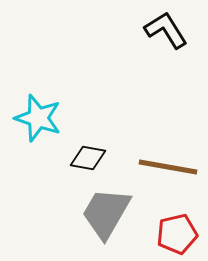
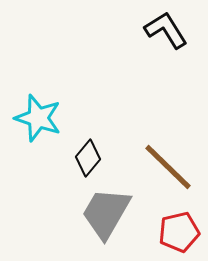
black diamond: rotated 60 degrees counterclockwise
brown line: rotated 34 degrees clockwise
red pentagon: moved 2 px right, 2 px up
